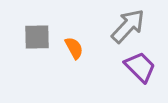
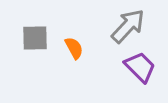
gray square: moved 2 px left, 1 px down
